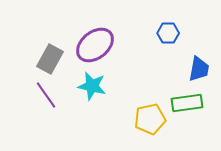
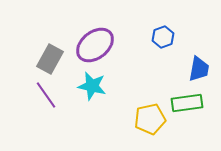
blue hexagon: moved 5 px left, 4 px down; rotated 20 degrees counterclockwise
